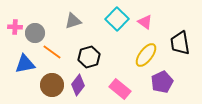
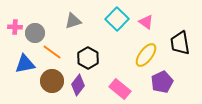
pink triangle: moved 1 px right
black hexagon: moved 1 px left, 1 px down; rotated 15 degrees counterclockwise
brown circle: moved 4 px up
